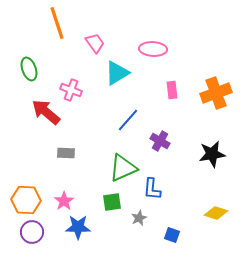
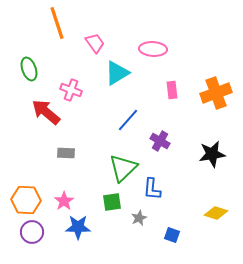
green triangle: rotated 20 degrees counterclockwise
